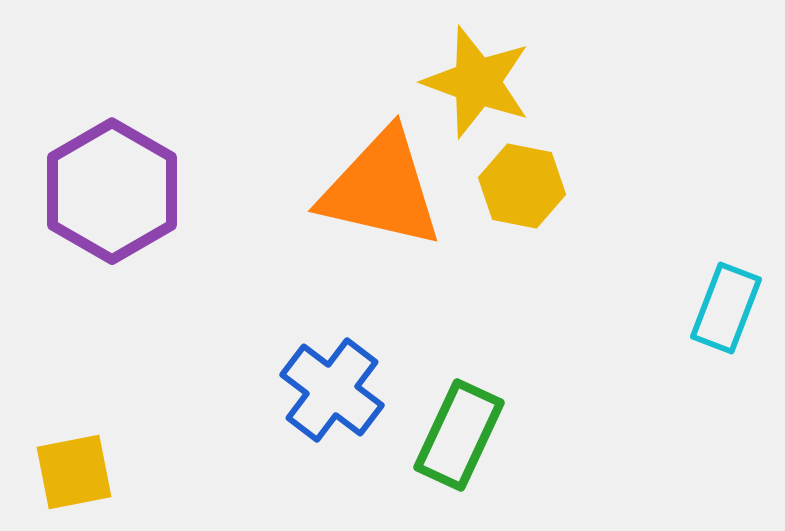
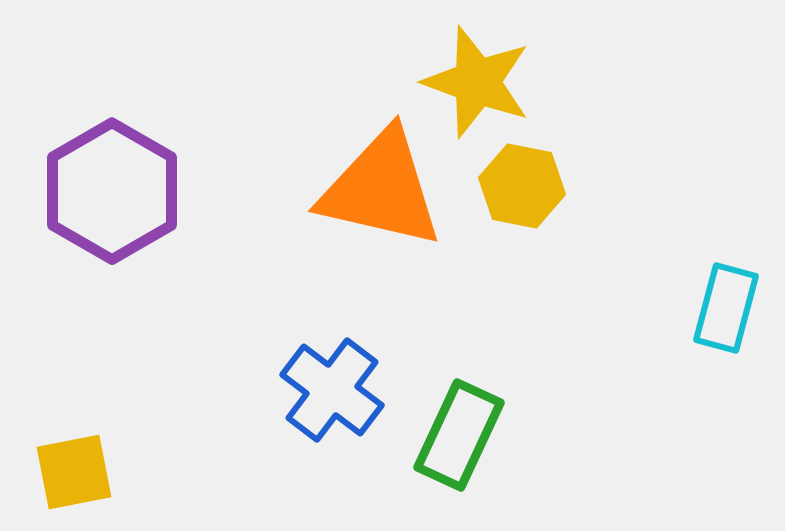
cyan rectangle: rotated 6 degrees counterclockwise
